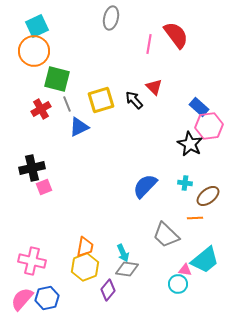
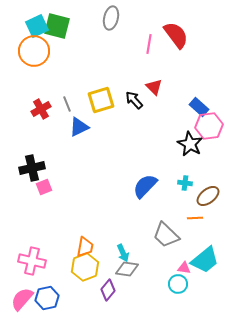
green square: moved 53 px up
pink triangle: moved 1 px left, 2 px up
